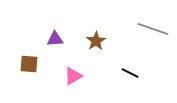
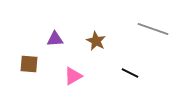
brown star: rotated 12 degrees counterclockwise
